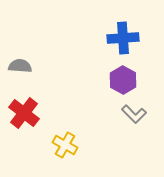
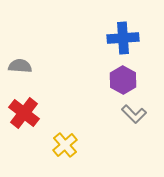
yellow cross: rotated 20 degrees clockwise
